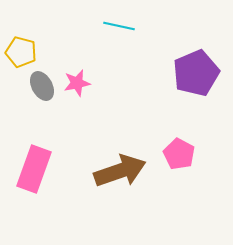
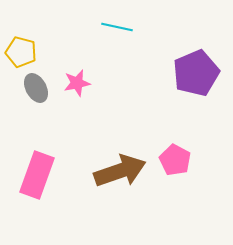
cyan line: moved 2 px left, 1 px down
gray ellipse: moved 6 px left, 2 px down
pink pentagon: moved 4 px left, 6 px down
pink rectangle: moved 3 px right, 6 px down
